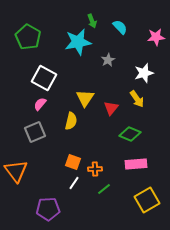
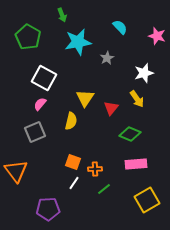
green arrow: moved 30 px left, 6 px up
pink star: moved 1 px right, 1 px up; rotated 24 degrees clockwise
gray star: moved 1 px left, 2 px up
